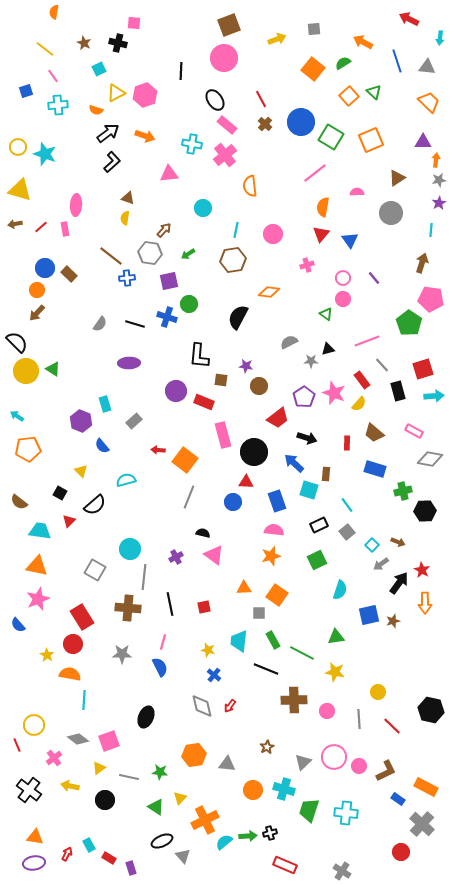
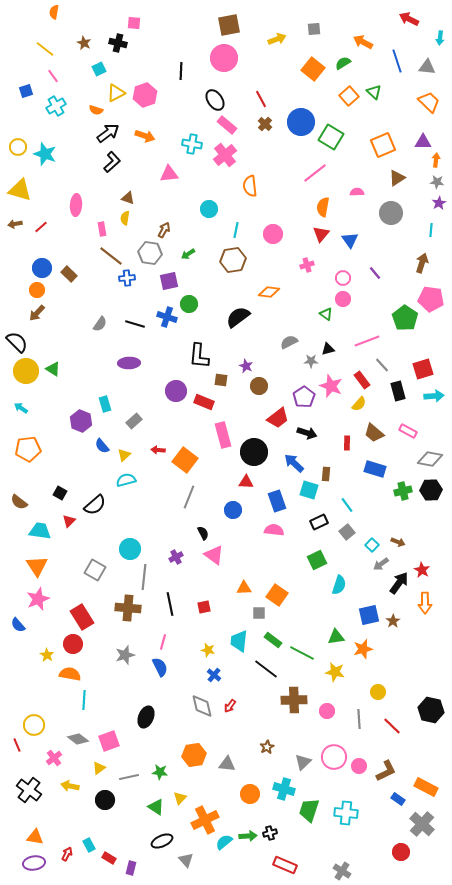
brown square at (229, 25): rotated 10 degrees clockwise
cyan cross at (58, 105): moved 2 px left, 1 px down; rotated 24 degrees counterclockwise
orange square at (371, 140): moved 12 px right, 5 px down
gray star at (439, 180): moved 2 px left, 2 px down; rotated 16 degrees clockwise
cyan circle at (203, 208): moved 6 px right, 1 px down
pink rectangle at (65, 229): moved 37 px right
brown arrow at (164, 230): rotated 14 degrees counterclockwise
blue circle at (45, 268): moved 3 px left
purple line at (374, 278): moved 1 px right, 5 px up
black semicircle at (238, 317): rotated 25 degrees clockwise
green pentagon at (409, 323): moved 4 px left, 5 px up
purple star at (246, 366): rotated 16 degrees clockwise
pink star at (334, 393): moved 3 px left, 7 px up
cyan arrow at (17, 416): moved 4 px right, 8 px up
pink rectangle at (414, 431): moved 6 px left
black arrow at (307, 438): moved 5 px up
yellow triangle at (81, 471): moved 43 px right, 16 px up; rotated 32 degrees clockwise
blue circle at (233, 502): moved 8 px down
black hexagon at (425, 511): moved 6 px right, 21 px up
black rectangle at (319, 525): moved 3 px up
black semicircle at (203, 533): rotated 48 degrees clockwise
orange star at (271, 556): moved 92 px right, 93 px down
orange triangle at (37, 566): rotated 45 degrees clockwise
cyan semicircle at (340, 590): moved 1 px left, 5 px up
brown star at (393, 621): rotated 16 degrees counterclockwise
green rectangle at (273, 640): rotated 24 degrees counterclockwise
gray star at (122, 654): moved 3 px right, 1 px down; rotated 18 degrees counterclockwise
black line at (266, 669): rotated 15 degrees clockwise
gray line at (129, 777): rotated 24 degrees counterclockwise
orange circle at (253, 790): moved 3 px left, 4 px down
gray triangle at (183, 856): moved 3 px right, 4 px down
purple rectangle at (131, 868): rotated 32 degrees clockwise
